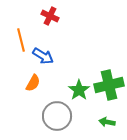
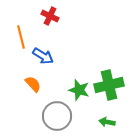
orange line: moved 3 px up
orange semicircle: moved 1 px down; rotated 72 degrees counterclockwise
green star: rotated 20 degrees counterclockwise
